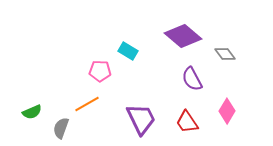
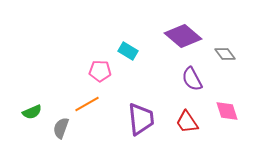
pink diamond: rotated 50 degrees counterclockwise
purple trapezoid: rotated 20 degrees clockwise
